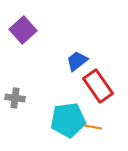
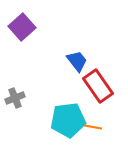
purple square: moved 1 px left, 3 px up
blue trapezoid: rotated 90 degrees clockwise
gray cross: rotated 30 degrees counterclockwise
